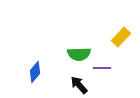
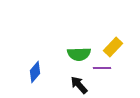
yellow rectangle: moved 8 px left, 10 px down
